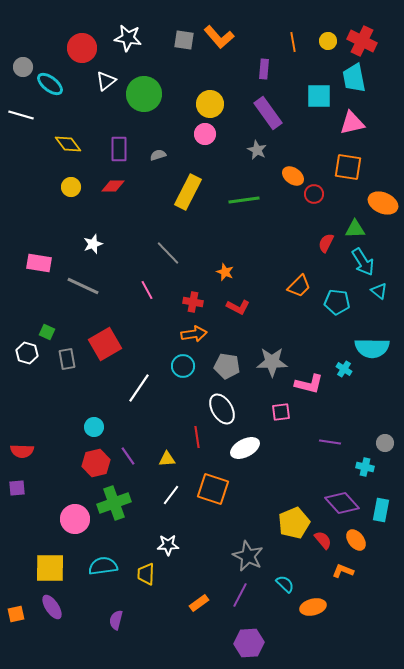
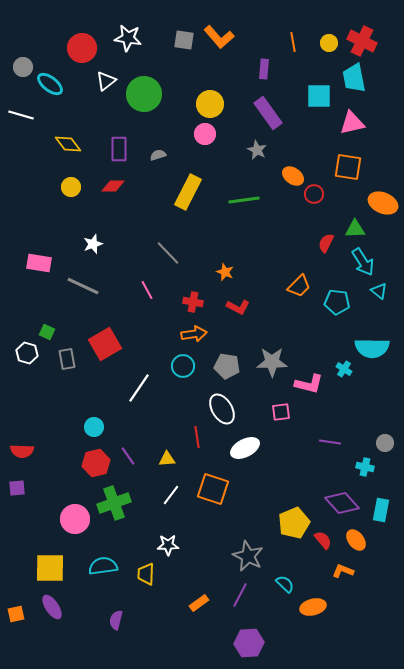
yellow circle at (328, 41): moved 1 px right, 2 px down
